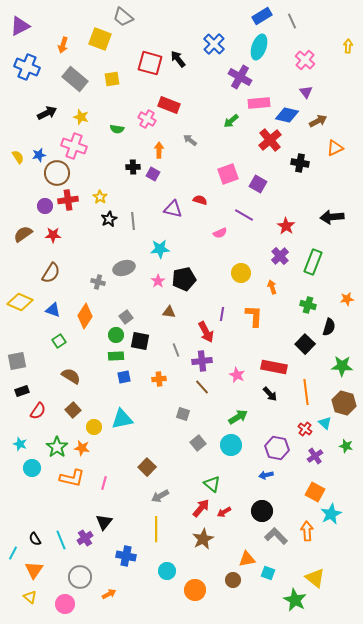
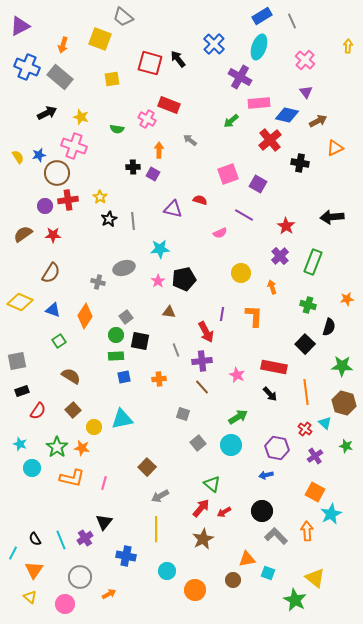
gray rectangle at (75, 79): moved 15 px left, 2 px up
